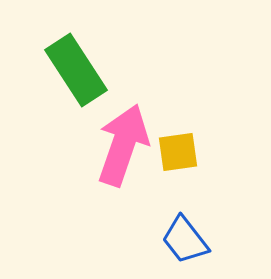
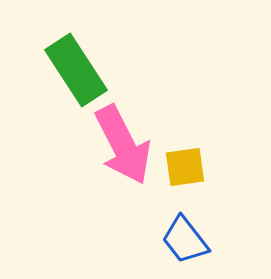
pink arrow: rotated 134 degrees clockwise
yellow square: moved 7 px right, 15 px down
